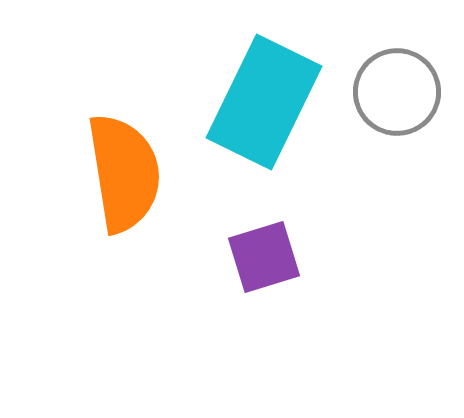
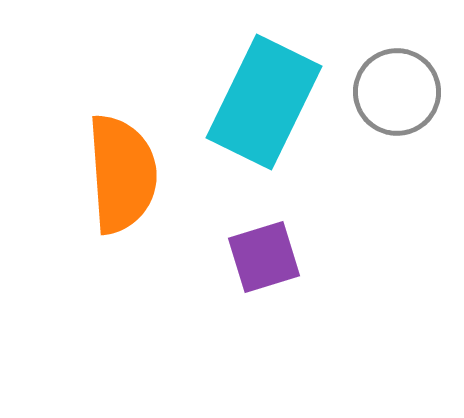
orange semicircle: moved 2 px left, 1 px down; rotated 5 degrees clockwise
